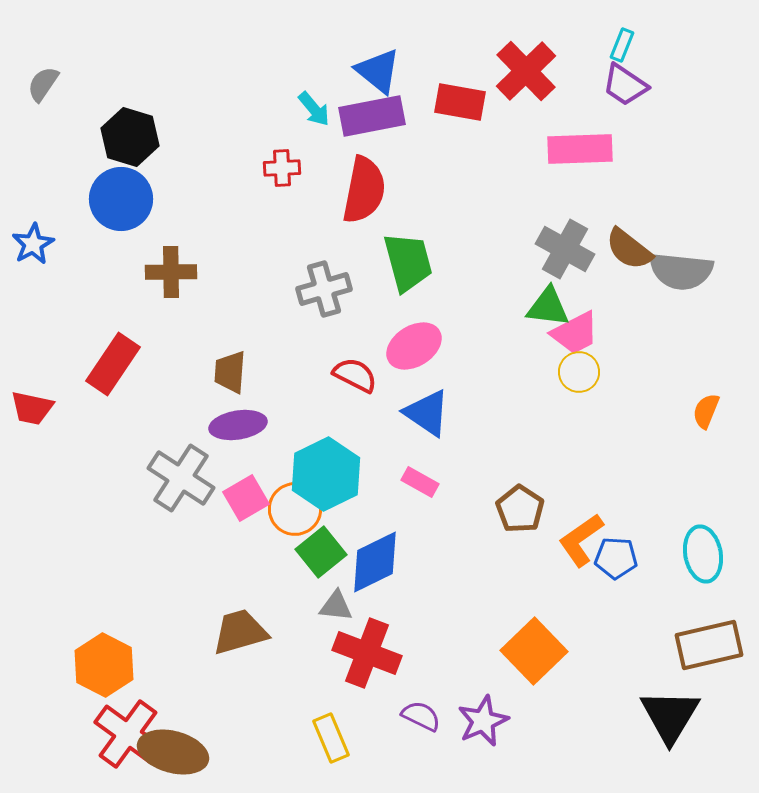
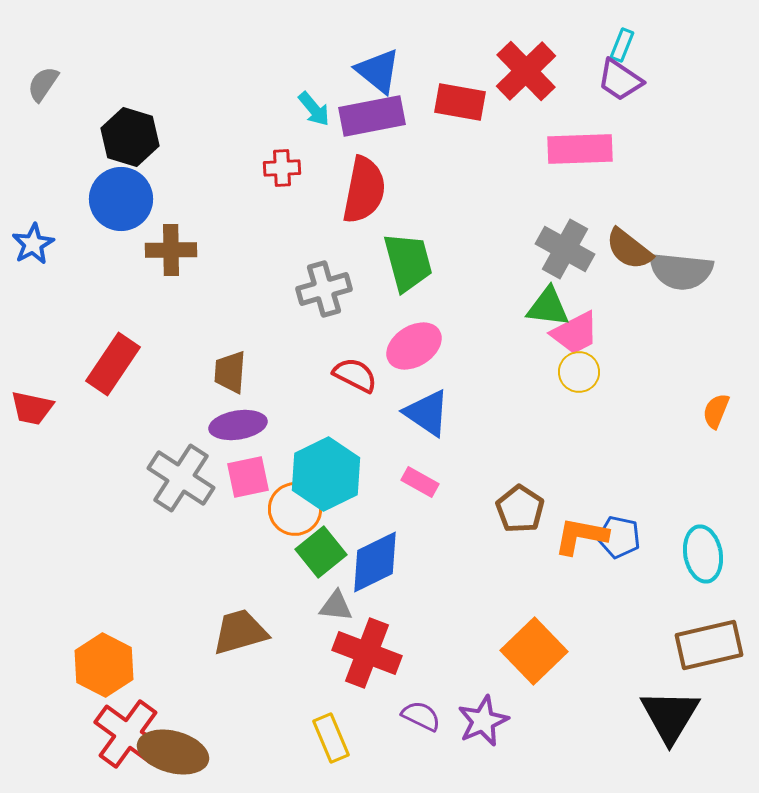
purple trapezoid at (625, 85): moved 5 px left, 5 px up
brown cross at (171, 272): moved 22 px up
orange semicircle at (706, 411): moved 10 px right
pink square at (246, 498): moved 2 px right, 21 px up; rotated 18 degrees clockwise
orange L-shape at (581, 540): moved 4 px up; rotated 46 degrees clockwise
blue pentagon at (616, 558): moved 3 px right, 21 px up; rotated 9 degrees clockwise
